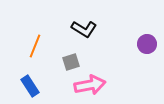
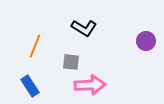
black L-shape: moved 1 px up
purple circle: moved 1 px left, 3 px up
gray square: rotated 24 degrees clockwise
pink arrow: rotated 8 degrees clockwise
